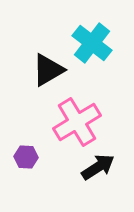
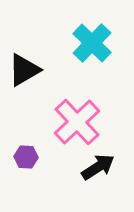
cyan cross: rotated 6 degrees clockwise
black triangle: moved 24 px left
pink cross: rotated 12 degrees counterclockwise
